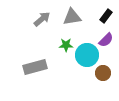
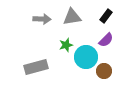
gray arrow: rotated 42 degrees clockwise
green star: rotated 16 degrees counterclockwise
cyan circle: moved 1 px left, 2 px down
gray rectangle: moved 1 px right
brown circle: moved 1 px right, 2 px up
